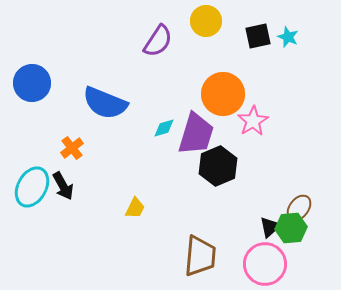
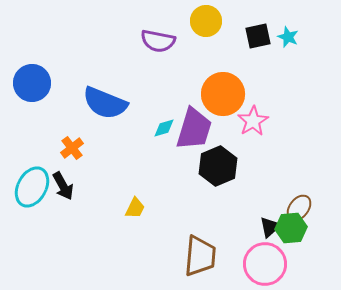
purple semicircle: rotated 68 degrees clockwise
purple trapezoid: moved 2 px left, 5 px up
